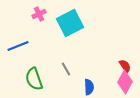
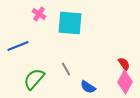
pink cross: rotated 32 degrees counterclockwise
cyan square: rotated 32 degrees clockwise
red semicircle: moved 1 px left, 2 px up
green semicircle: rotated 60 degrees clockwise
blue semicircle: moved 1 px left; rotated 126 degrees clockwise
